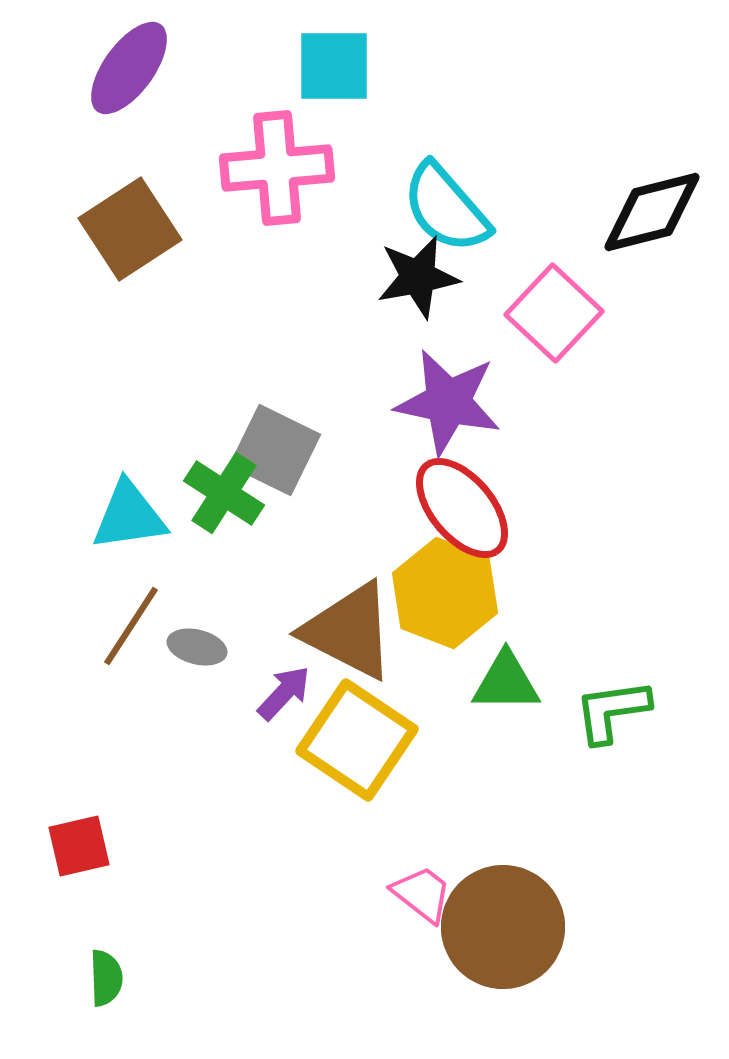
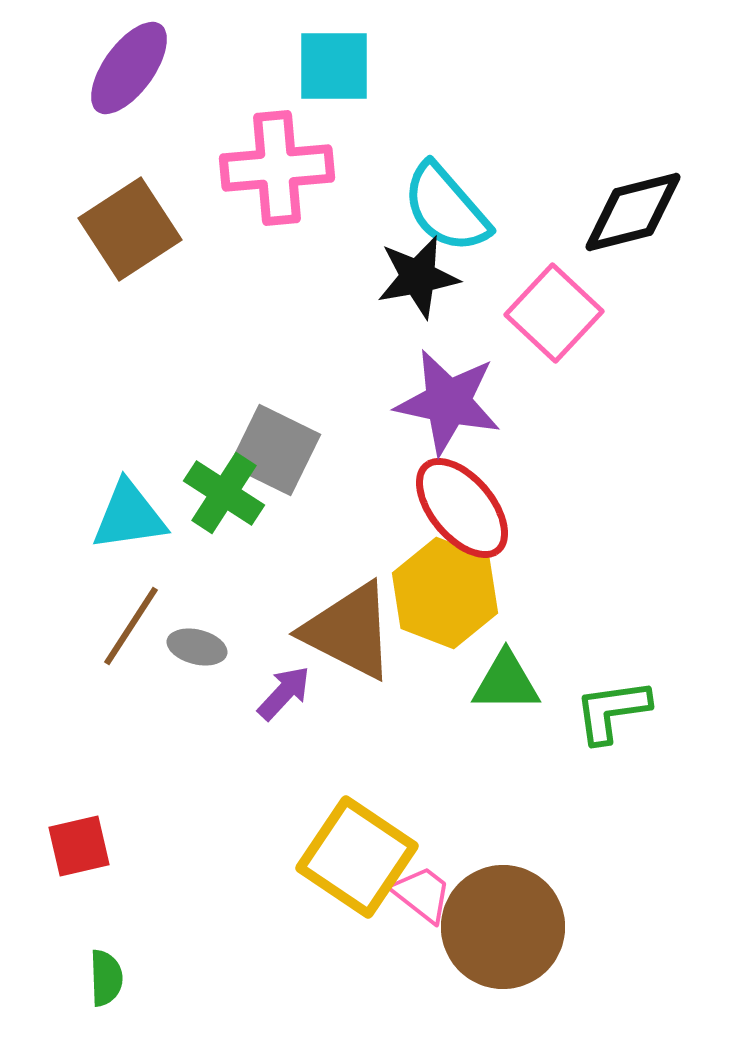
black diamond: moved 19 px left
yellow square: moved 117 px down
